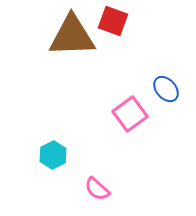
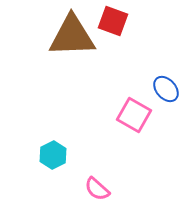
pink square: moved 4 px right, 1 px down; rotated 24 degrees counterclockwise
